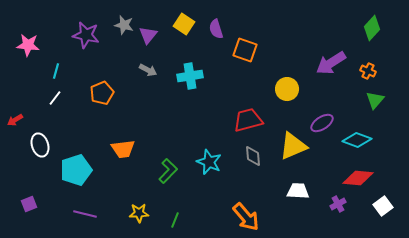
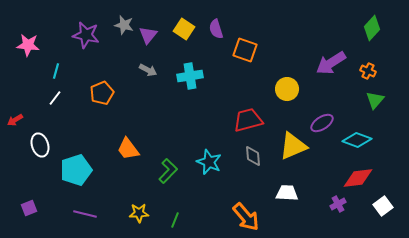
yellow square: moved 5 px down
orange trapezoid: moved 5 px right; rotated 60 degrees clockwise
red diamond: rotated 12 degrees counterclockwise
white trapezoid: moved 11 px left, 2 px down
purple square: moved 4 px down
